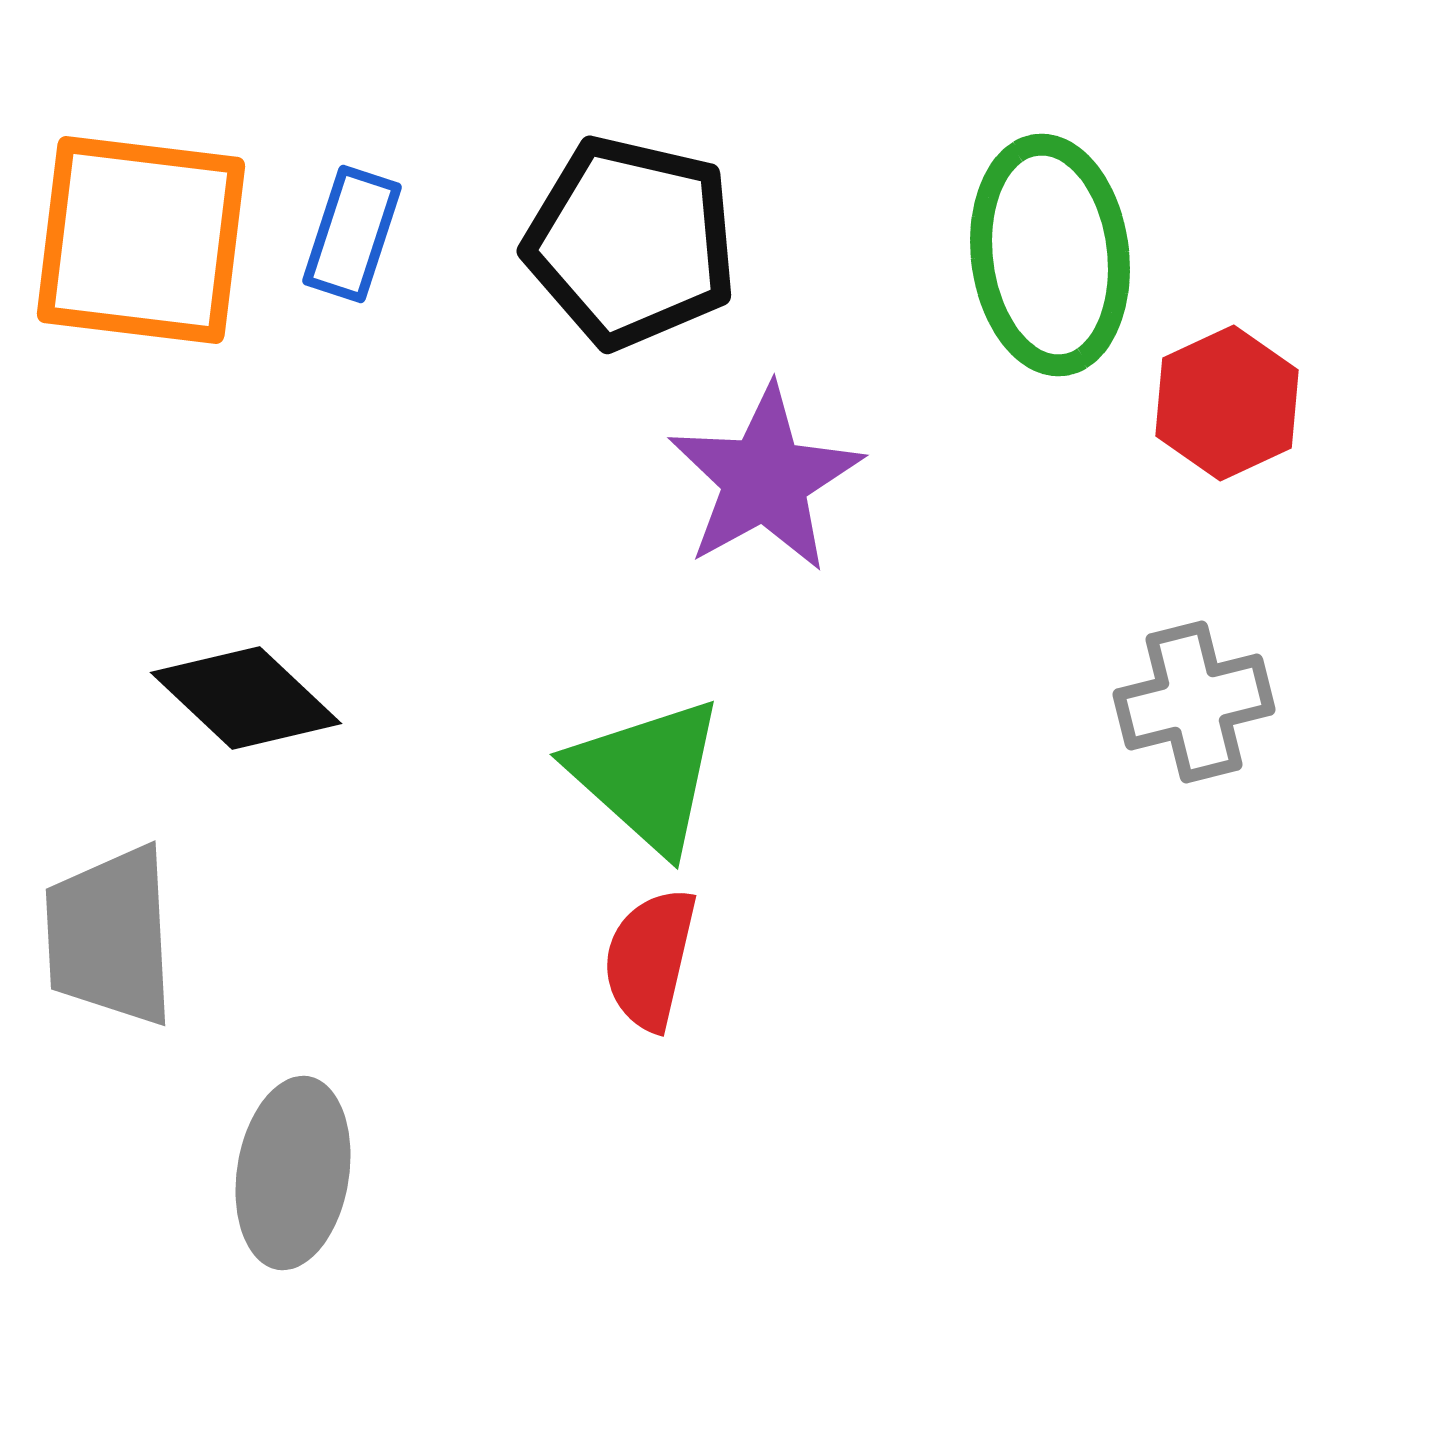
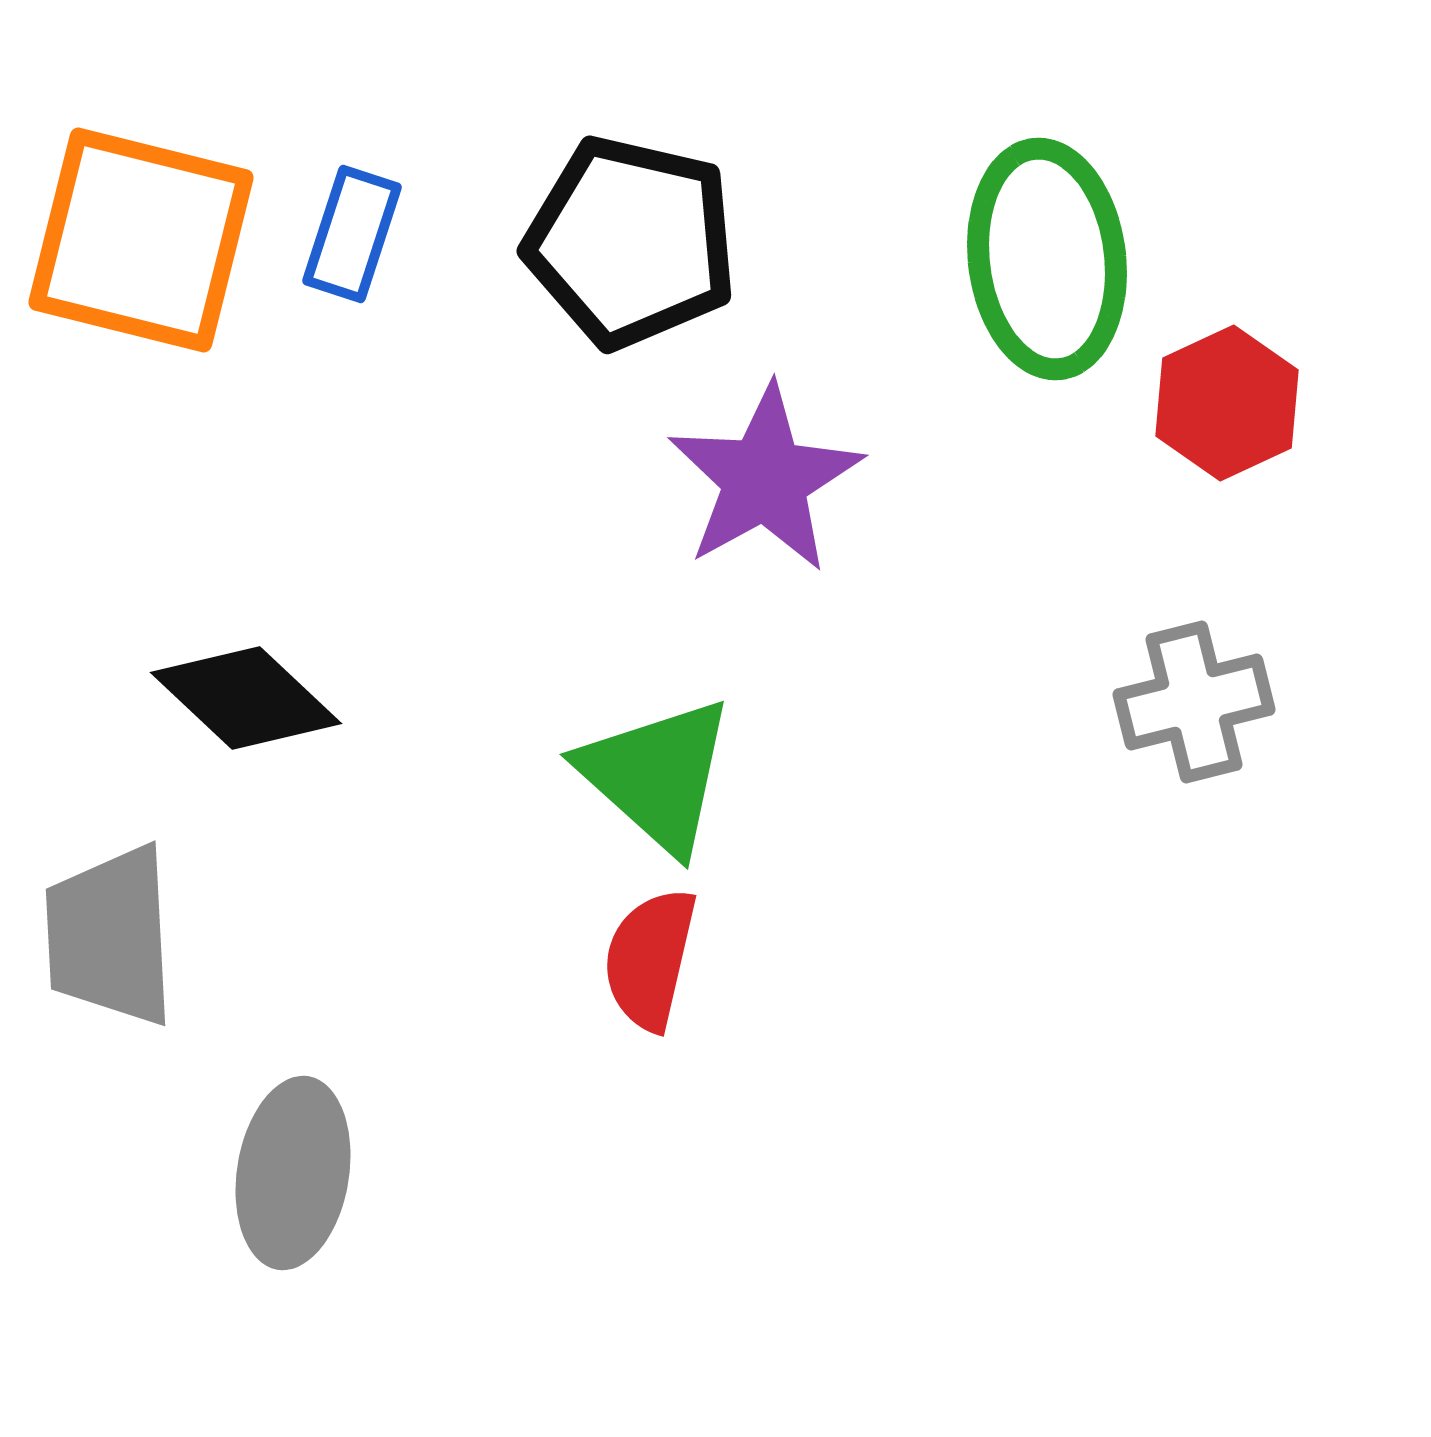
orange square: rotated 7 degrees clockwise
green ellipse: moved 3 px left, 4 px down
green triangle: moved 10 px right
